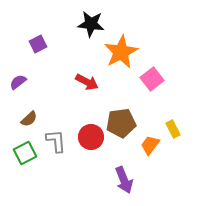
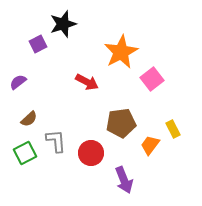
black star: moved 28 px left; rotated 24 degrees counterclockwise
red circle: moved 16 px down
